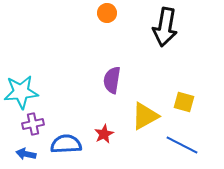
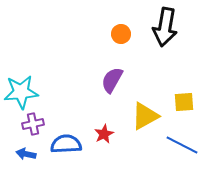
orange circle: moved 14 px right, 21 px down
purple semicircle: rotated 20 degrees clockwise
yellow square: rotated 20 degrees counterclockwise
